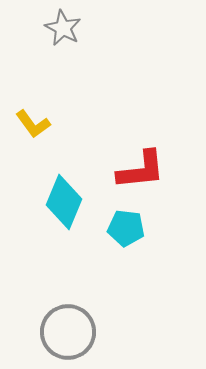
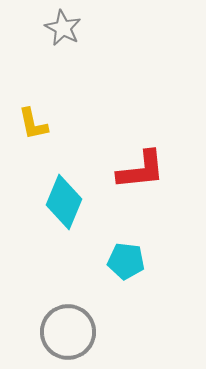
yellow L-shape: rotated 24 degrees clockwise
cyan pentagon: moved 33 px down
